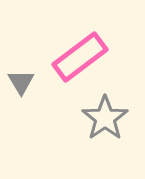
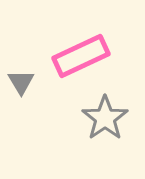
pink rectangle: moved 1 px right, 1 px up; rotated 12 degrees clockwise
